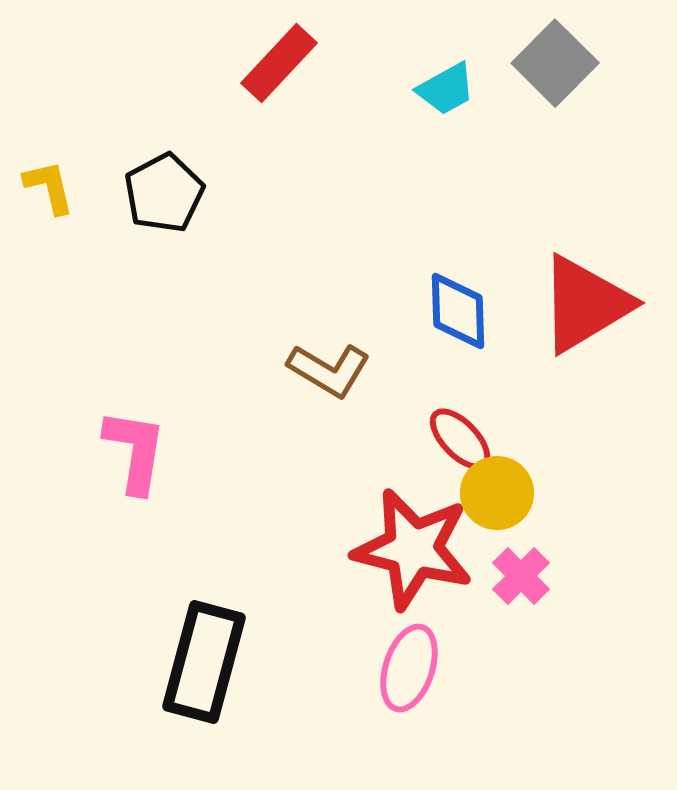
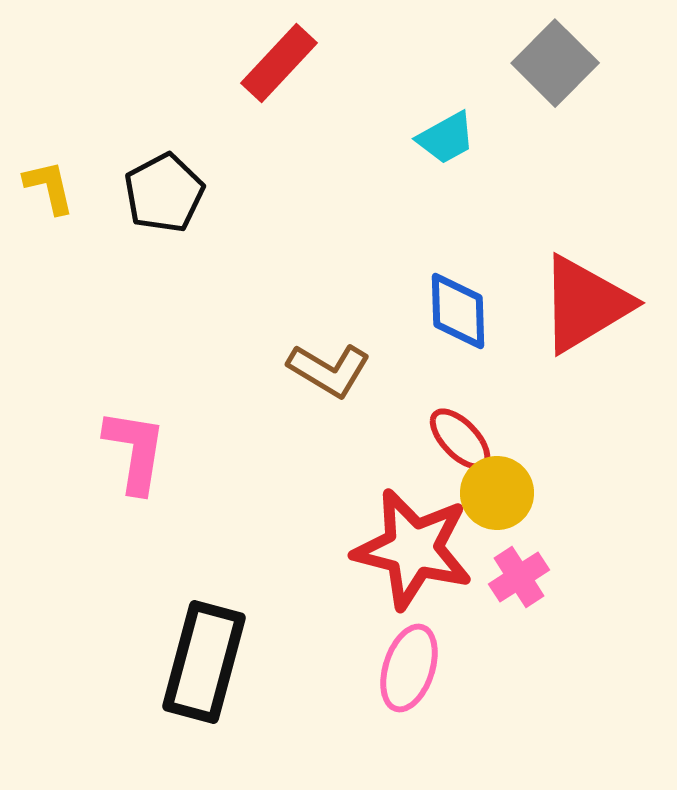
cyan trapezoid: moved 49 px down
pink cross: moved 2 px left, 1 px down; rotated 12 degrees clockwise
